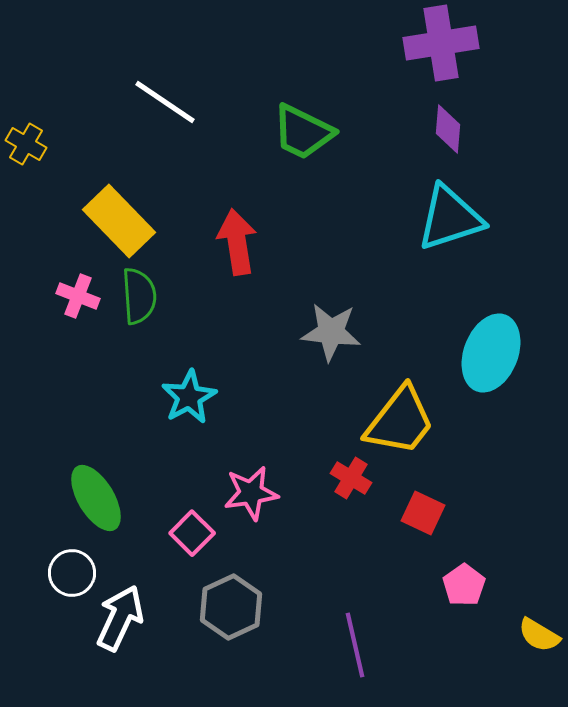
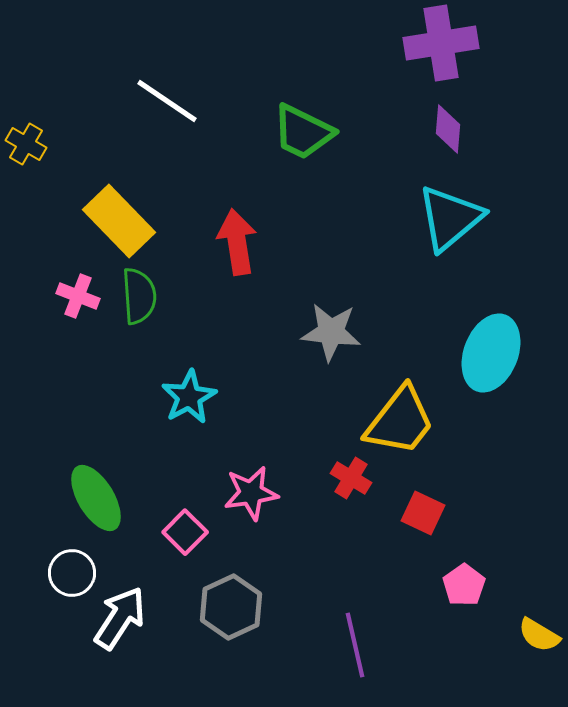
white line: moved 2 px right, 1 px up
cyan triangle: rotated 22 degrees counterclockwise
pink square: moved 7 px left, 1 px up
white arrow: rotated 8 degrees clockwise
